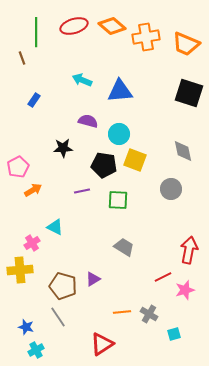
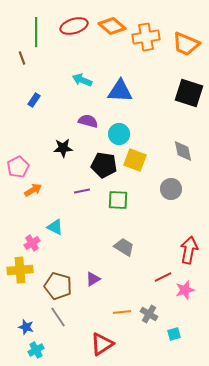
blue triangle: rotated 8 degrees clockwise
brown pentagon: moved 5 px left
